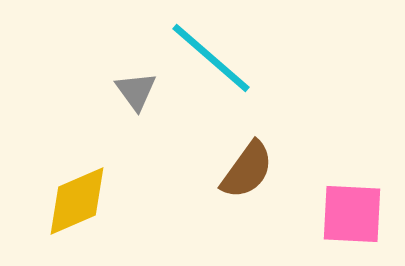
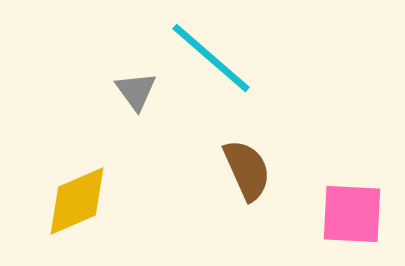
brown semicircle: rotated 60 degrees counterclockwise
